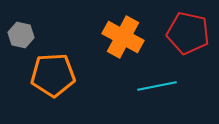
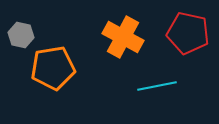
orange pentagon: moved 7 px up; rotated 6 degrees counterclockwise
